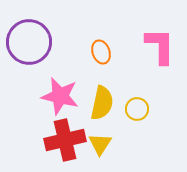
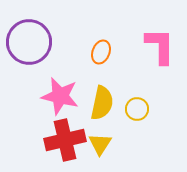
orange ellipse: rotated 40 degrees clockwise
